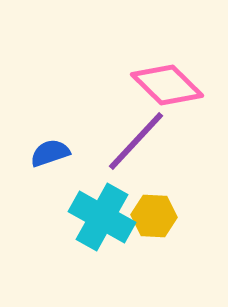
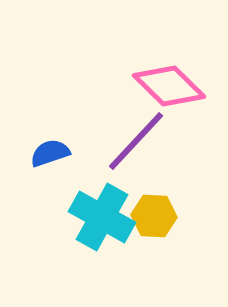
pink diamond: moved 2 px right, 1 px down
